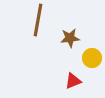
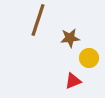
brown line: rotated 8 degrees clockwise
yellow circle: moved 3 px left
